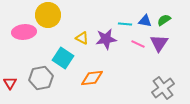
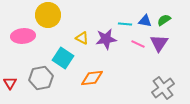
pink ellipse: moved 1 px left, 4 px down
